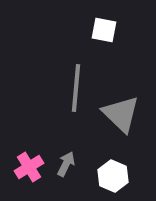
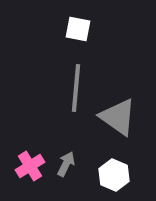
white square: moved 26 px left, 1 px up
gray triangle: moved 3 px left, 3 px down; rotated 9 degrees counterclockwise
pink cross: moved 1 px right, 1 px up
white hexagon: moved 1 px right, 1 px up
